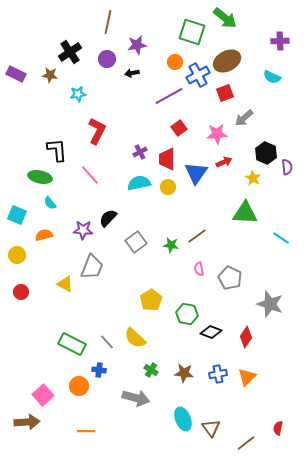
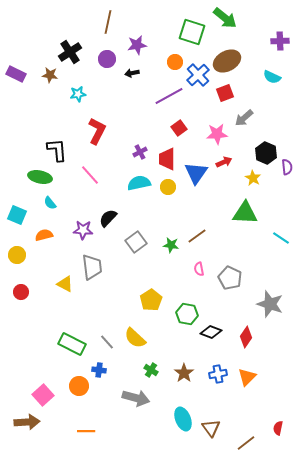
blue cross at (198, 75): rotated 15 degrees counterclockwise
gray trapezoid at (92, 267): rotated 28 degrees counterclockwise
brown star at (184, 373): rotated 30 degrees clockwise
